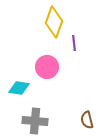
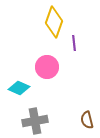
cyan diamond: rotated 15 degrees clockwise
gray cross: rotated 15 degrees counterclockwise
